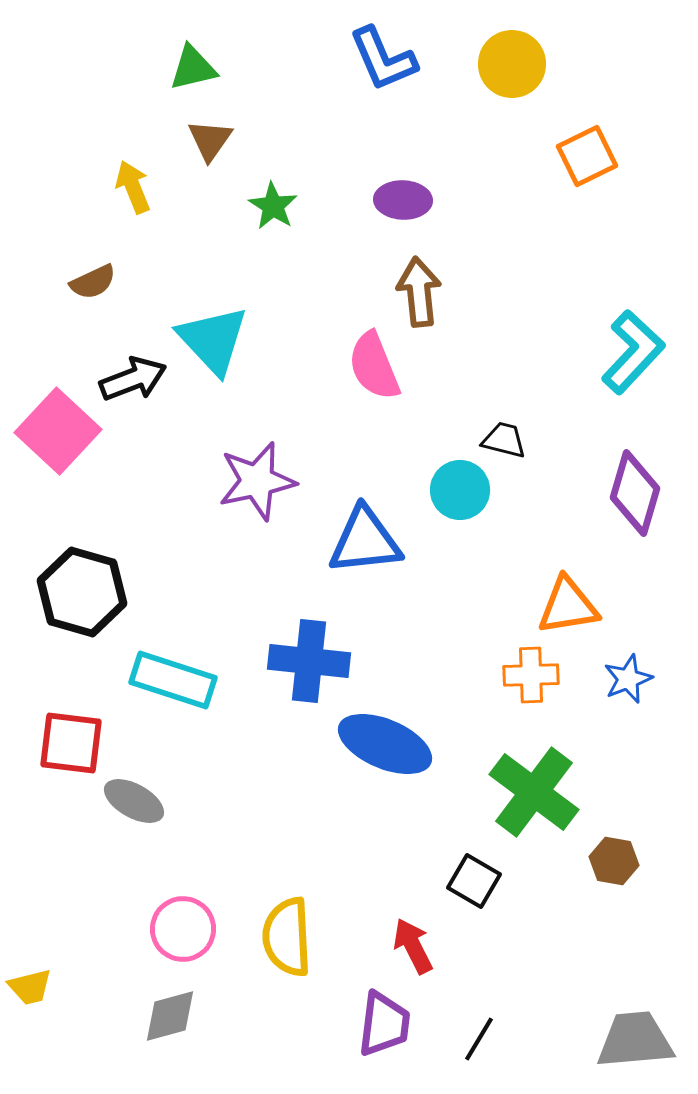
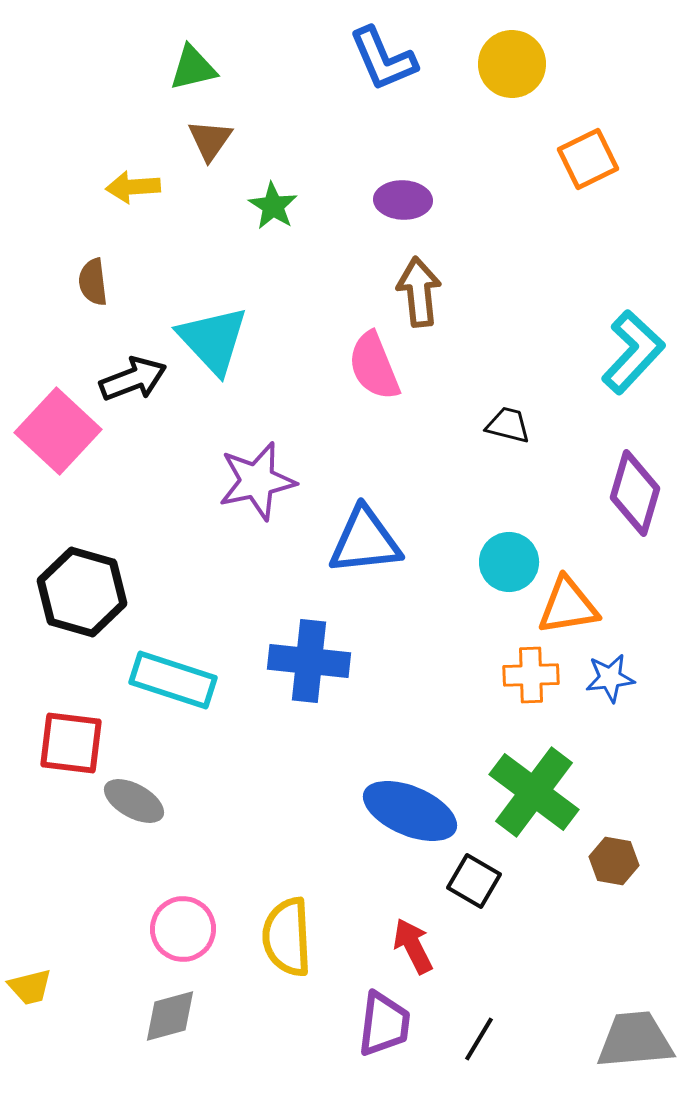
orange square: moved 1 px right, 3 px down
yellow arrow: rotated 72 degrees counterclockwise
brown semicircle: rotated 108 degrees clockwise
black trapezoid: moved 4 px right, 15 px up
cyan circle: moved 49 px right, 72 px down
blue star: moved 18 px left, 1 px up; rotated 15 degrees clockwise
blue ellipse: moved 25 px right, 67 px down
